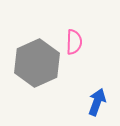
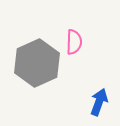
blue arrow: moved 2 px right
